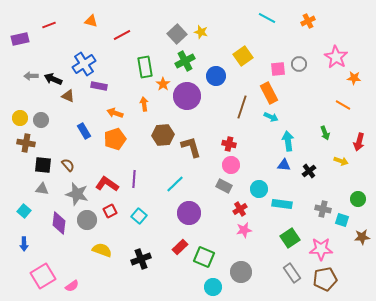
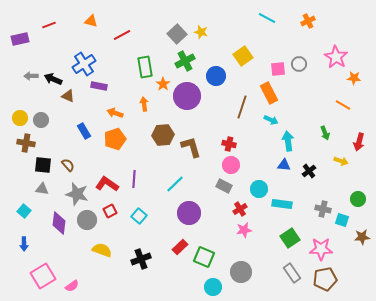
cyan arrow at (271, 117): moved 3 px down
